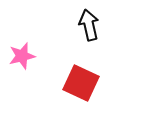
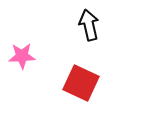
pink star: rotated 12 degrees clockwise
